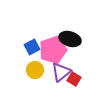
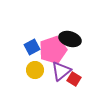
purple triangle: moved 1 px up
